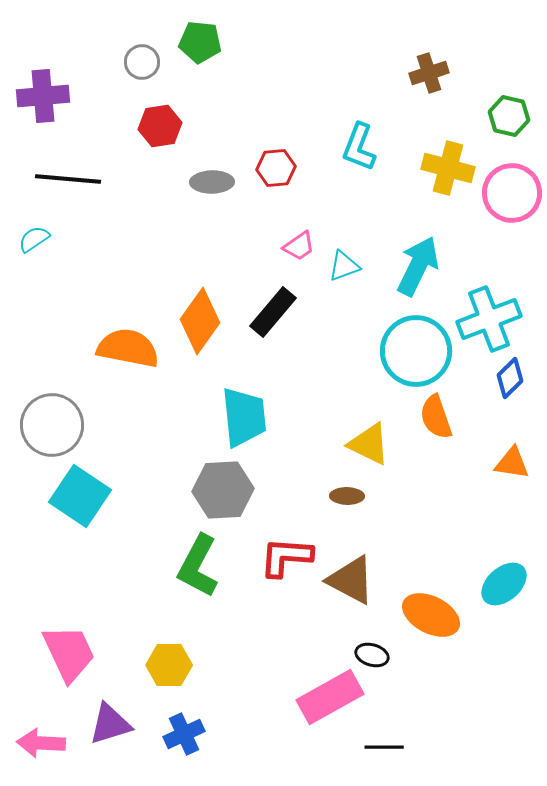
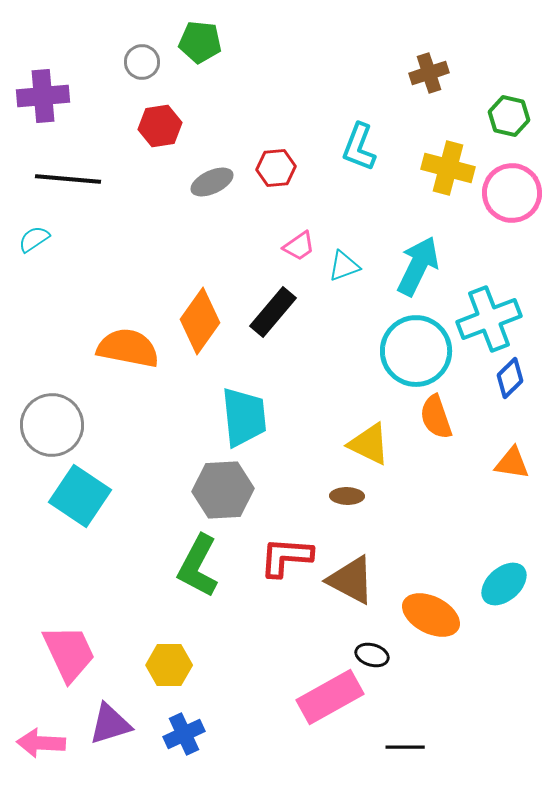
gray ellipse at (212, 182): rotated 24 degrees counterclockwise
black line at (384, 747): moved 21 px right
